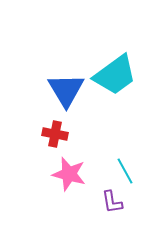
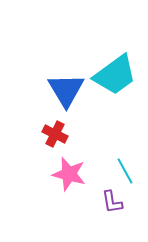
red cross: rotated 15 degrees clockwise
